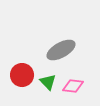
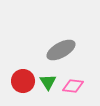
red circle: moved 1 px right, 6 px down
green triangle: rotated 12 degrees clockwise
